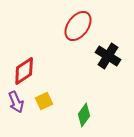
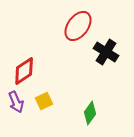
black cross: moved 2 px left, 4 px up
green diamond: moved 6 px right, 2 px up
